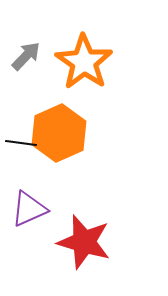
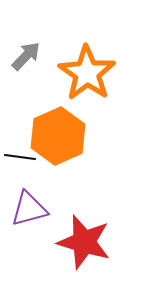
orange star: moved 3 px right, 11 px down
orange hexagon: moved 1 px left, 3 px down
black line: moved 1 px left, 14 px down
purple triangle: rotated 9 degrees clockwise
